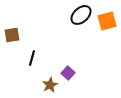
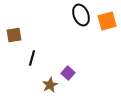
black ellipse: rotated 70 degrees counterclockwise
brown square: moved 2 px right
